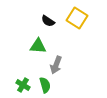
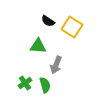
yellow square: moved 5 px left, 9 px down
green cross: moved 2 px right, 2 px up; rotated 24 degrees clockwise
